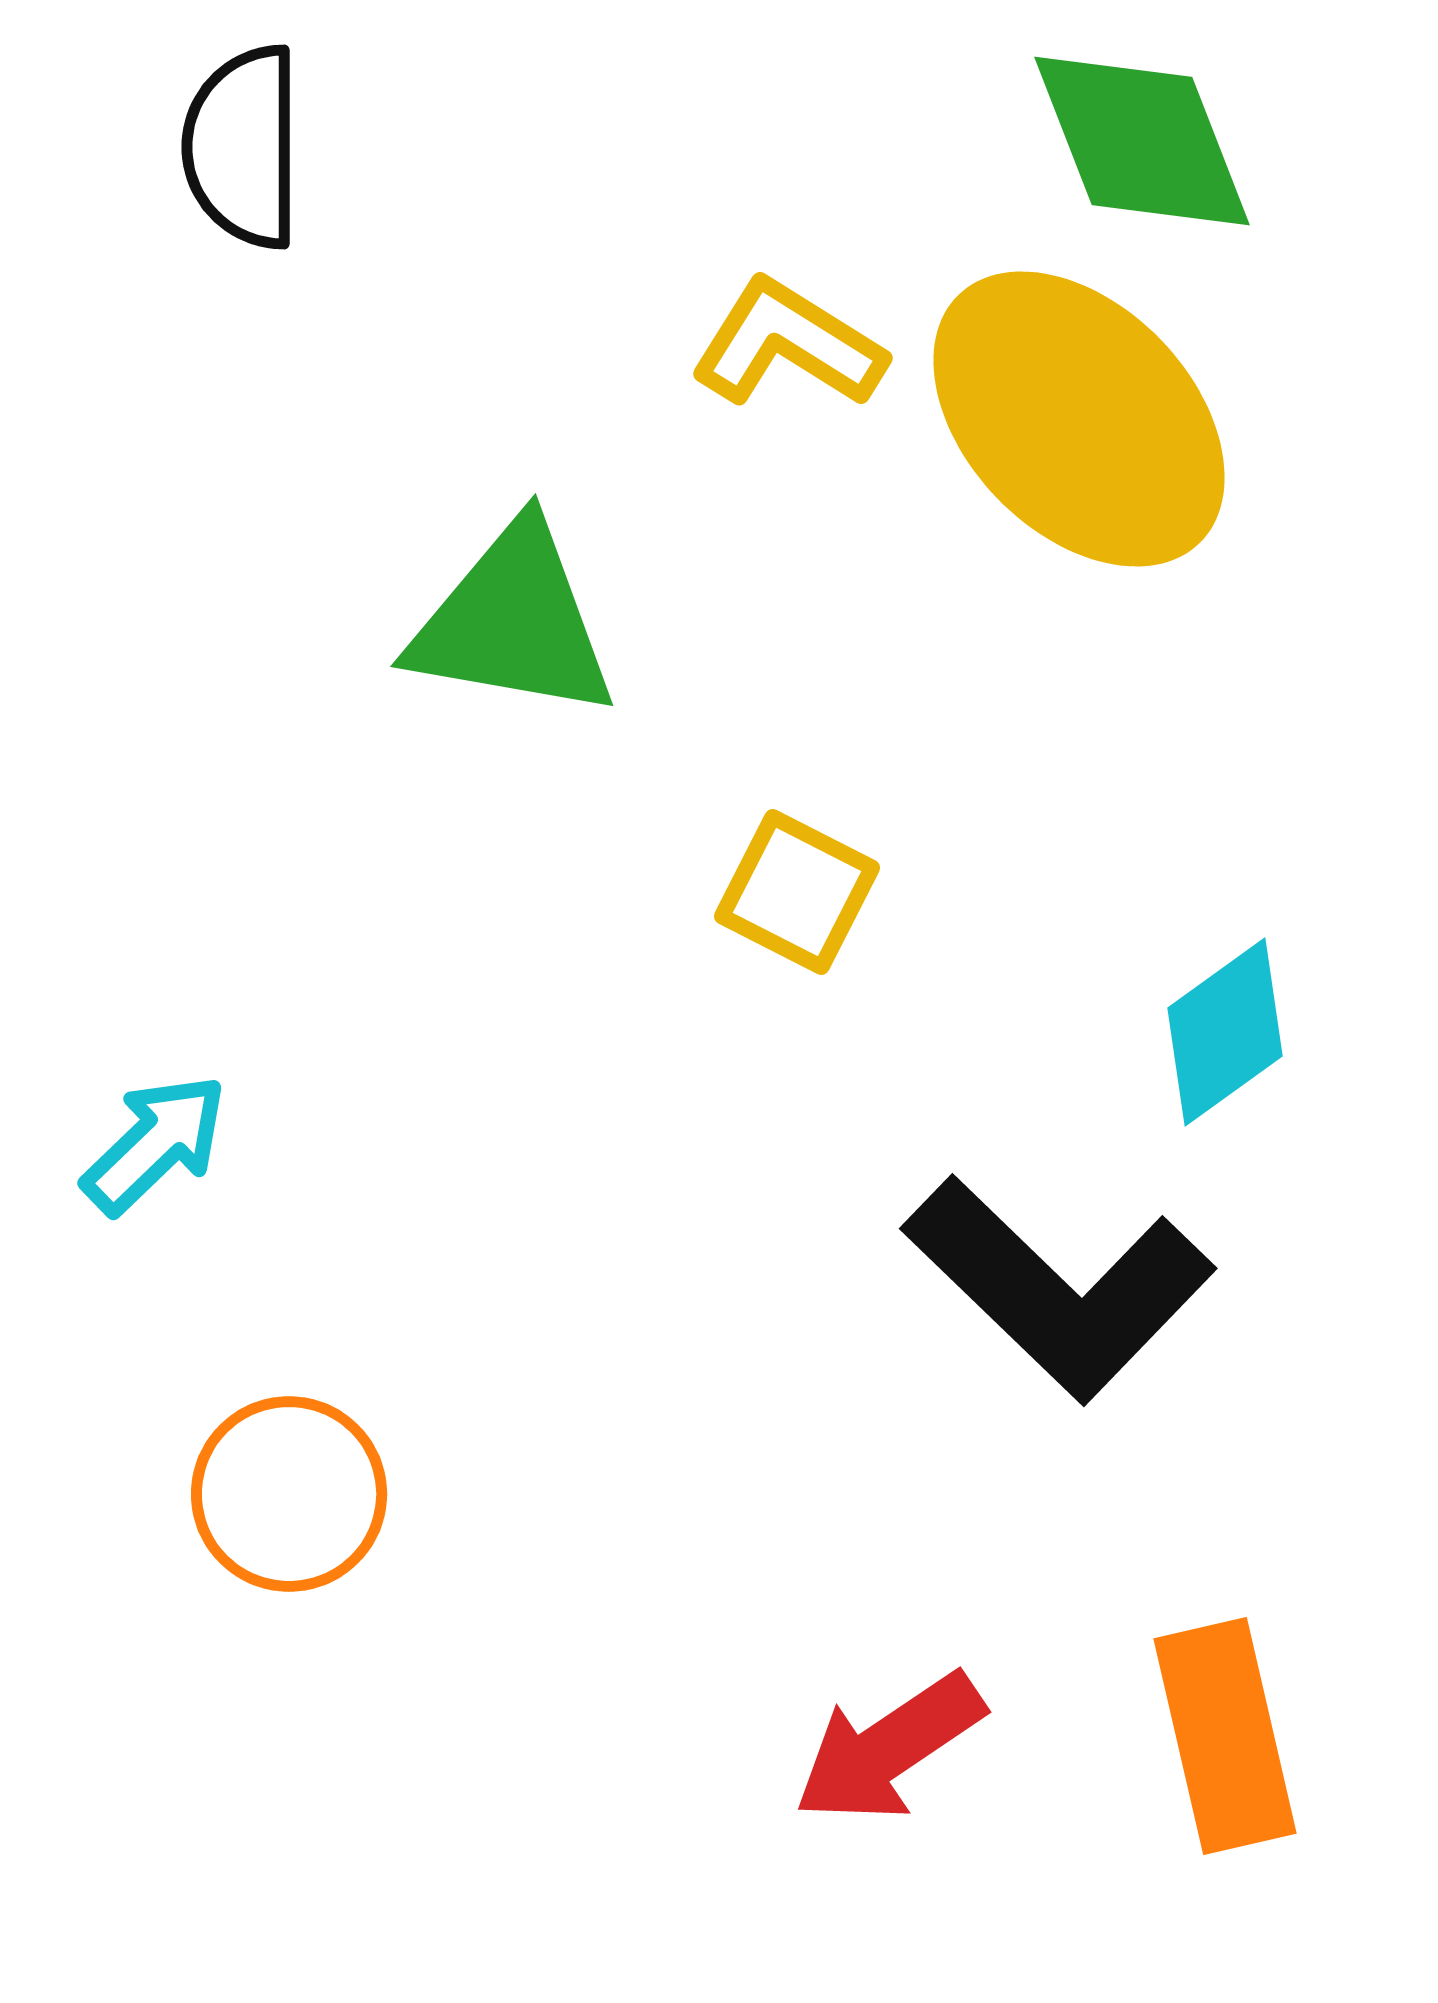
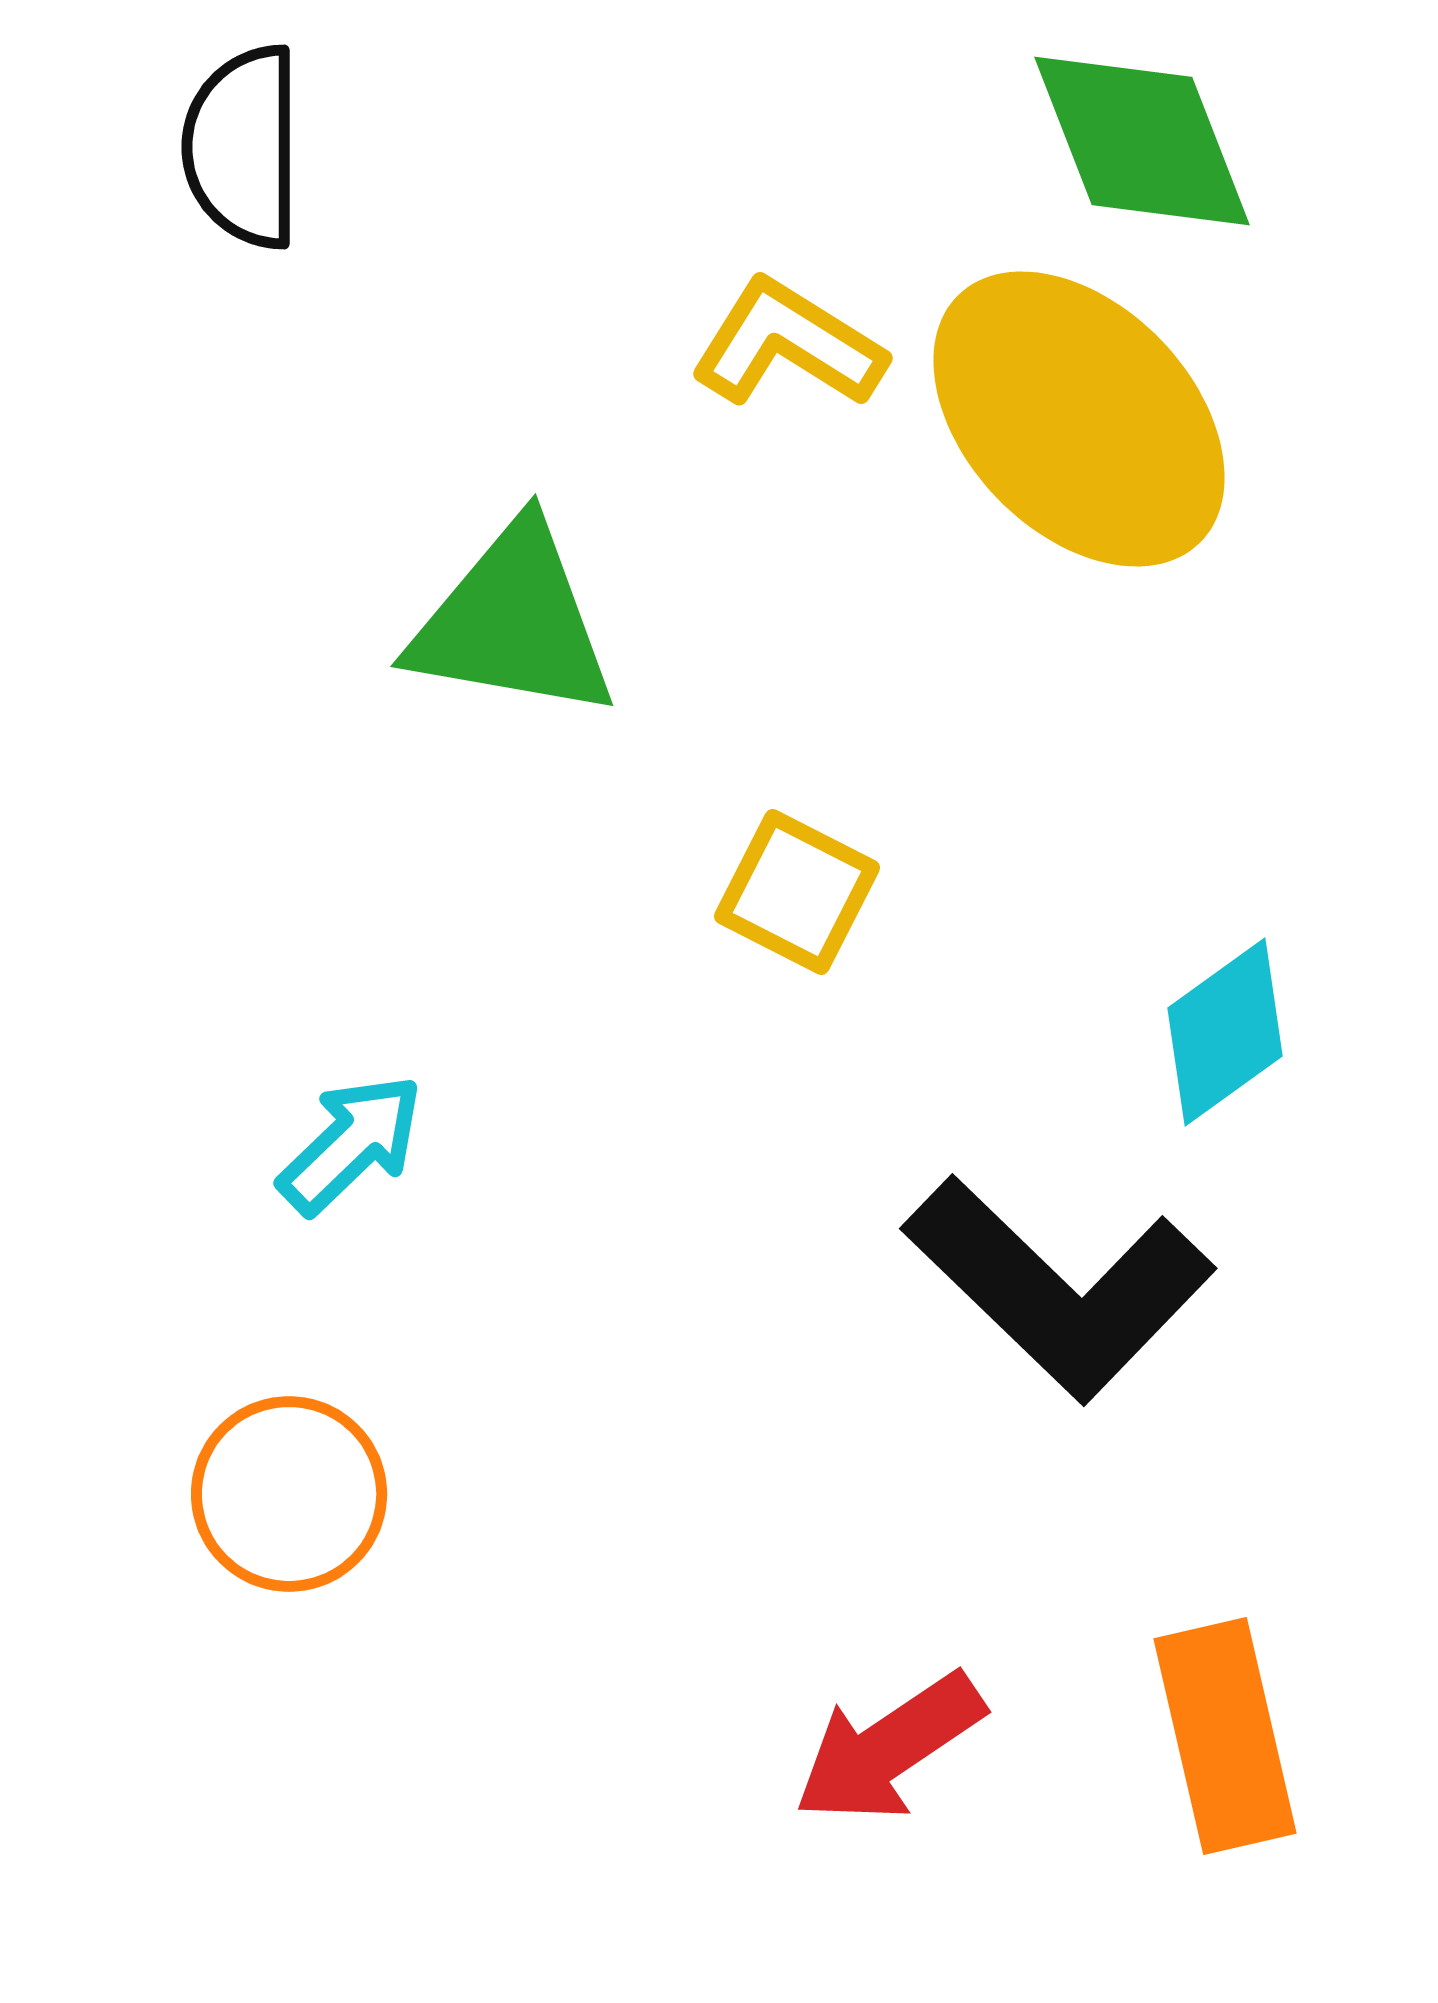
cyan arrow: moved 196 px right
